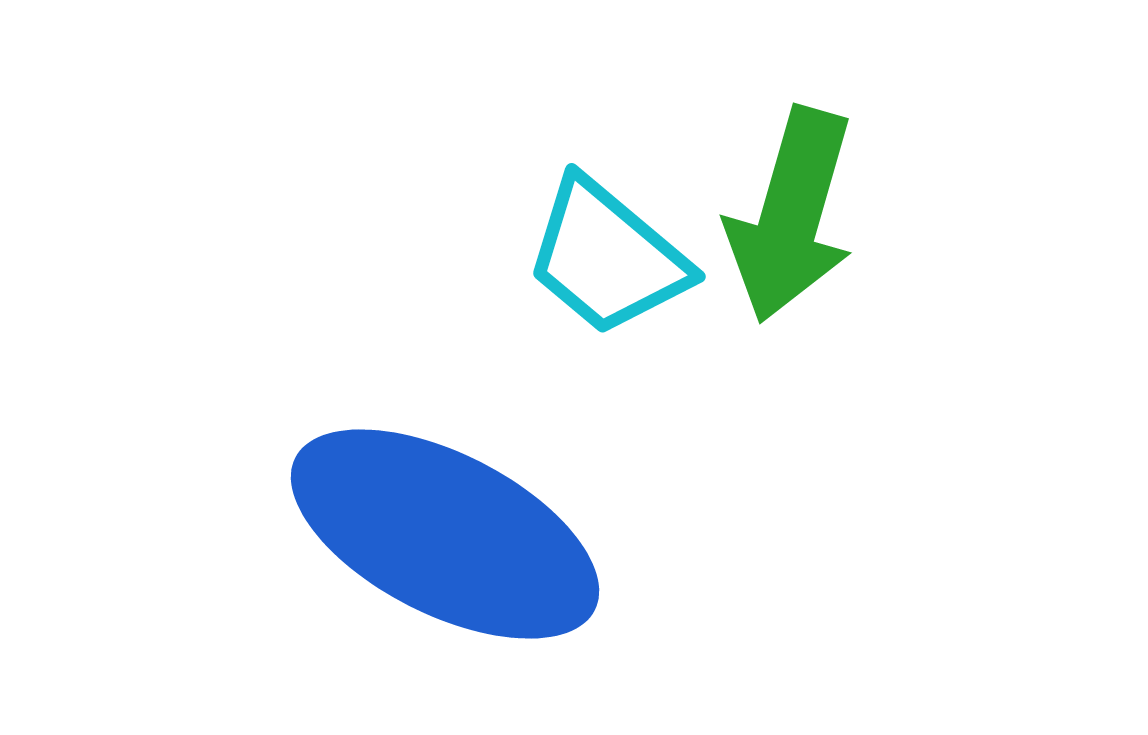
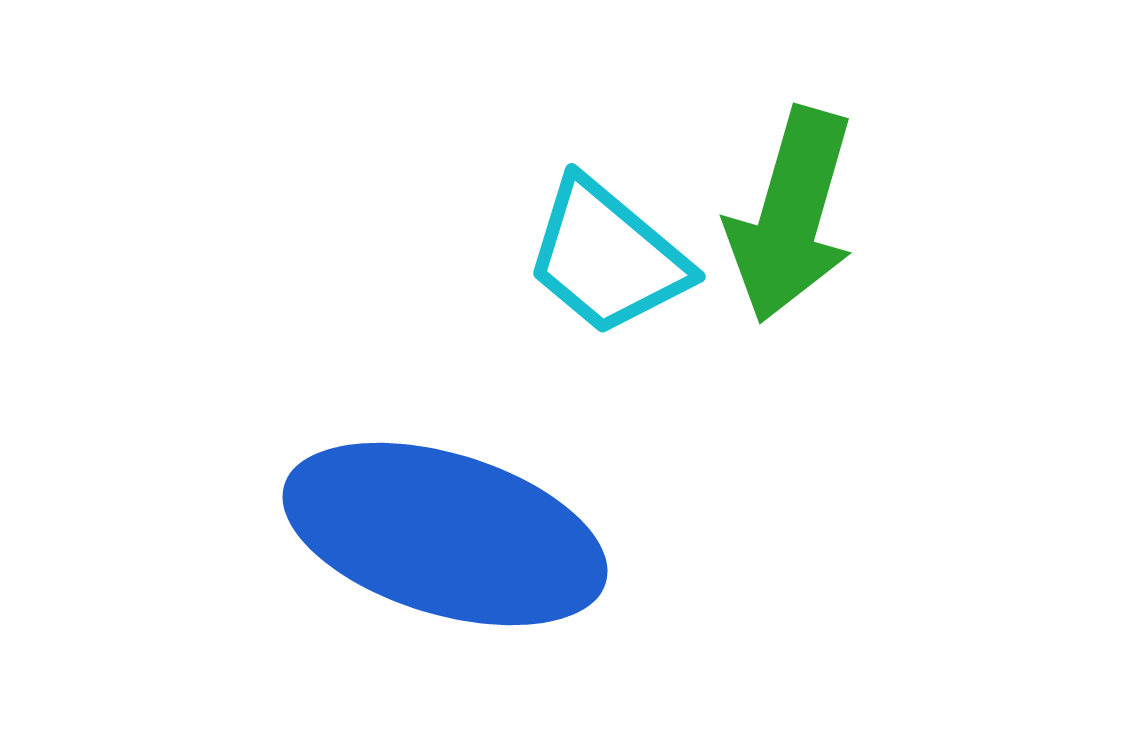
blue ellipse: rotated 10 degrees counterclockwise
